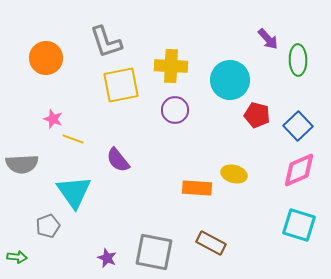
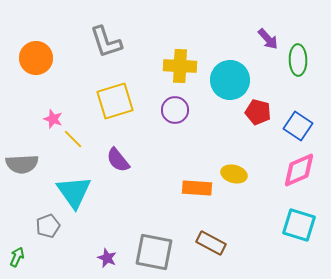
orange circle: moved 10 px left
yellow cross: moved 9 px right
yellow square: moved 6 px left, 16 px down; rotated 6 degrees counterclockwise
red pentagon: moved 1 px right, 3 px up
blue square: rotated 12 degrees counterclockwise
yellow line: rotated 25 degrees clockwise
green arrow: rotated 72 degrees counterclockwise
